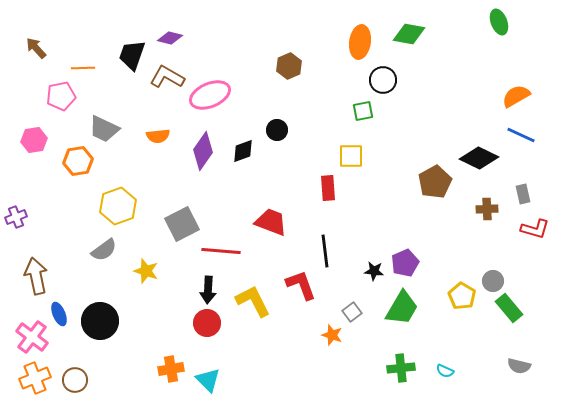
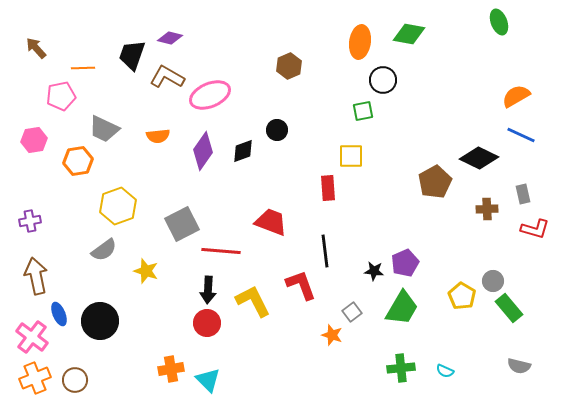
purple cross at (16, 217): moved 14 px right, 4 px down; rotated 10 degrees clockwise
